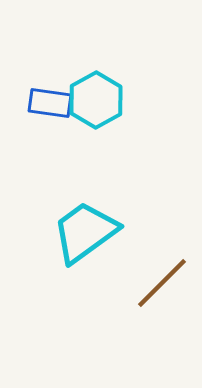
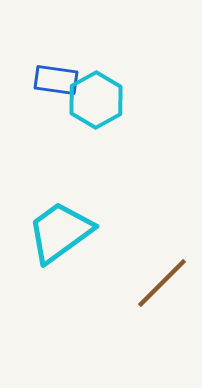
blue rectangle: moved 6 px right, 23 px up
cyan trapezoid: moved 25 px left
